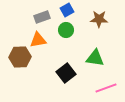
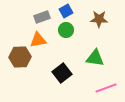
blue square: moved 1 px left, 1 px down
black square: moved 4 px left
